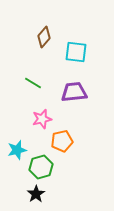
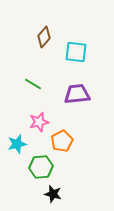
green line: moved 1 px down
purple trapezoid: moved 3 px right, 2 px down
pink star: moved 3 px left, 3 px down
orange pentagon: rotated 15 degrees counterclockwise
cyan star: moved 6 px up
green hexagon: rotated 10 degrees clockwise
black star: moved 17 px right; rotated 24 degrees counterclockwise
